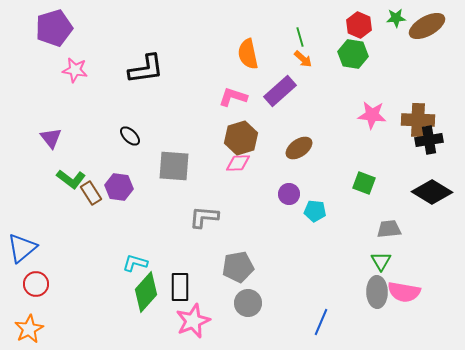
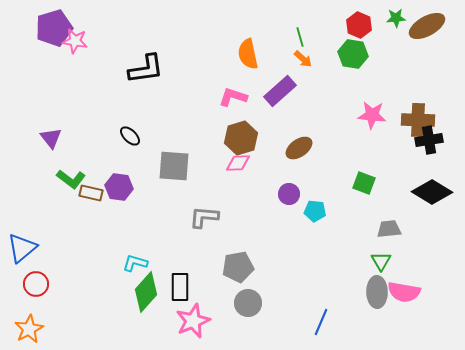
pink star at (75, 70): moved 29 px up
brown rectangle at (91, 193): rotated 45 degrees counterclockwise
